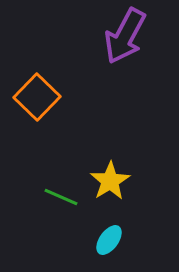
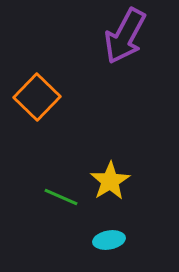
cyan ellipse: rotated 44 degrees clockwise
